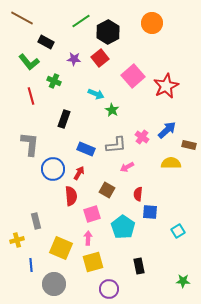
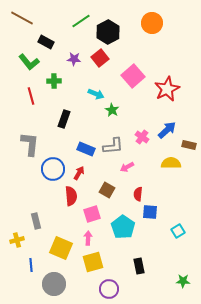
green cross at (54, 81): rotated 24 degrees counterclockwise
red star at (166, 86): moved 1 px right, 3 px down
gray L-shape at (116, 145): moved 3 px left, 1 px down
